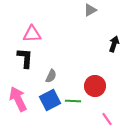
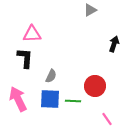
blue square: moved 1 px up; rotated 30 degrees clockwise
